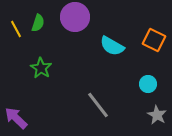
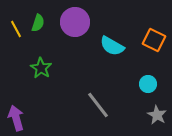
purple circle: moved 5 px down
purple arrow: rotated 30 degrees clockwise
